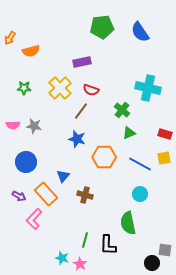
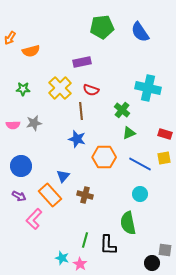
green star: moved 1 px left, 1 px down
brown line: rotated 42 degrees counterclockwise
gray star: moved 3 px up; rotated 21 degrees counterclockwise
blue circle: moved 5 px left, 4 px down
orange rectangle: moved 4 px right, 1 px down
